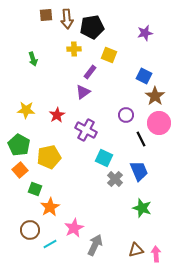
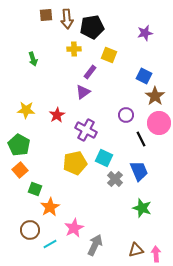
yellow pentagon: moved 26 px right, 6 px down
